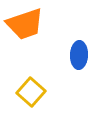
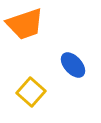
blue ellipse: moved 6 px left, 10 px down; rotated 44 degrees counterclockwise
